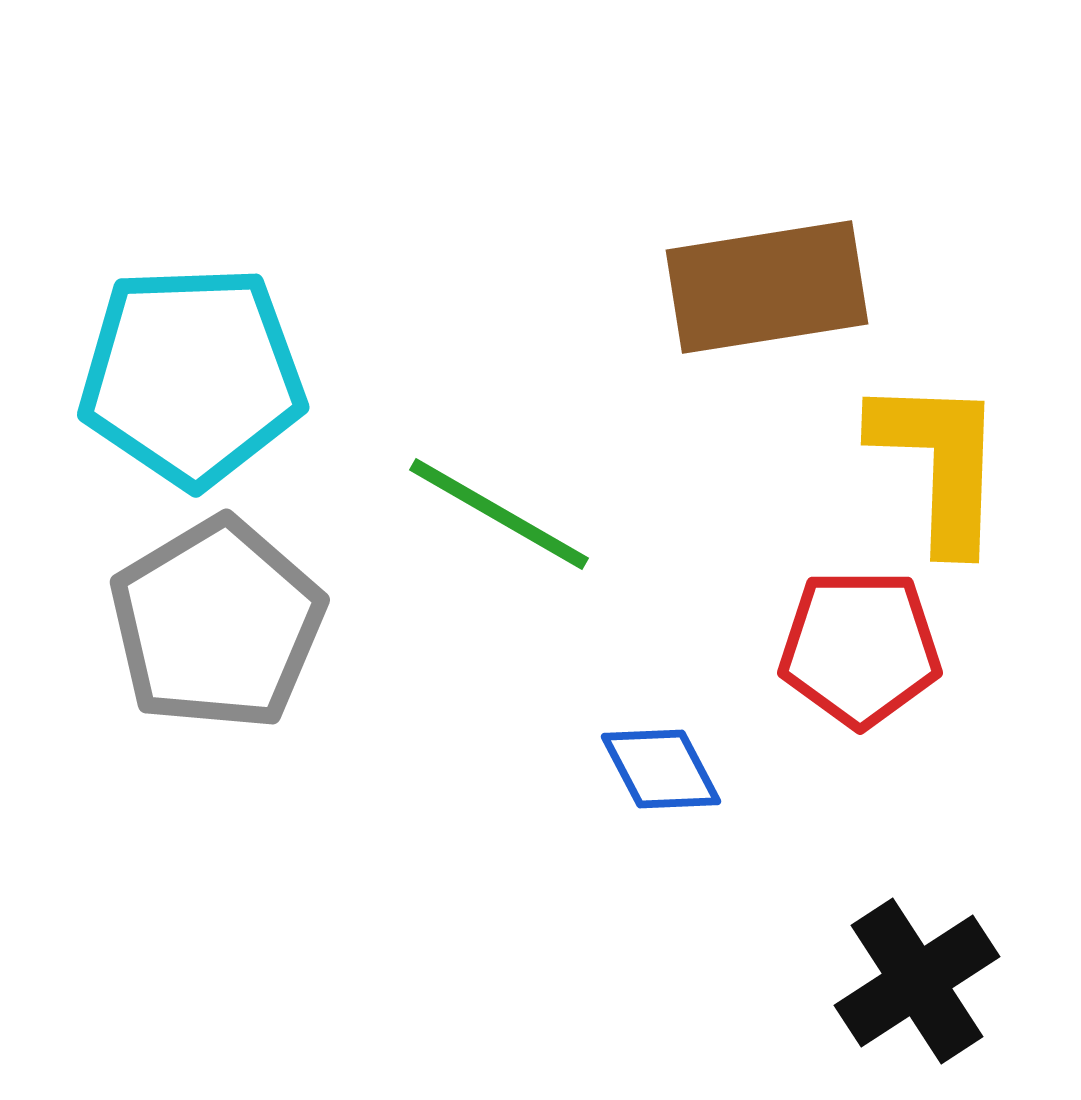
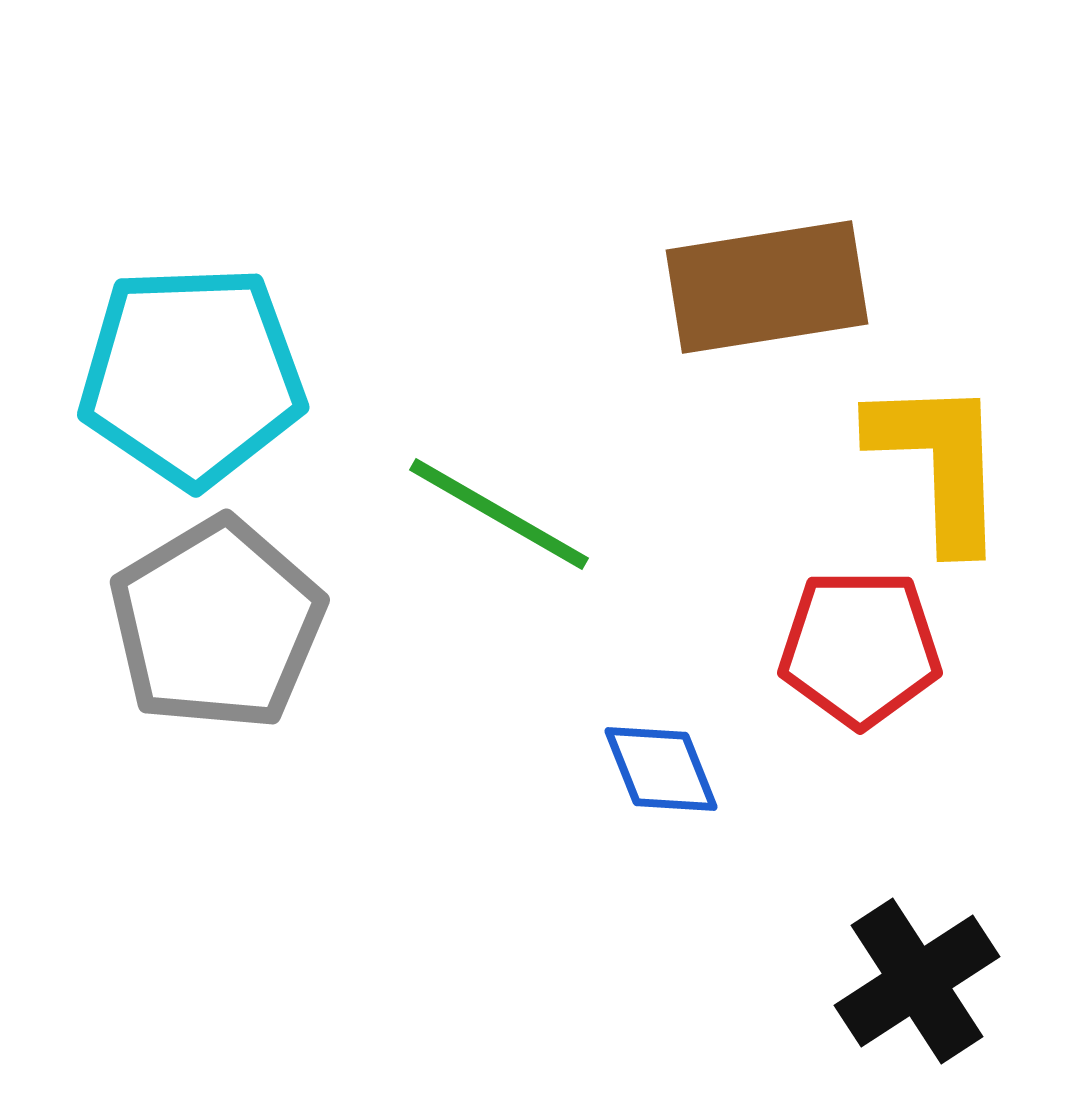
yellow L-shape: rotated 4 degrees counterclockwise
blue diamond: rotated 6 degrees clockwise
